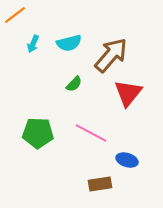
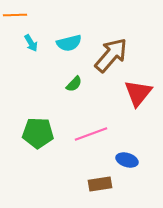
orange line: rotated 35 degrees clockwise
cyan arrow: moved 2 px left, 1 px up; rotated 54 degrees counterclockwise
red triangle: moved 10 px right
pink line: moved 1 px down; rotated 48 degrees counterclockwise
